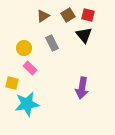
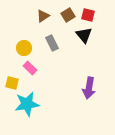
purple arrow: moved 7 px right
